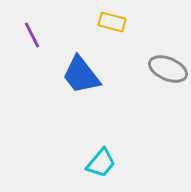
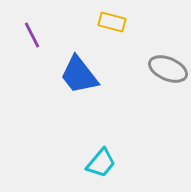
blue trapezoid: moved 2 px left
